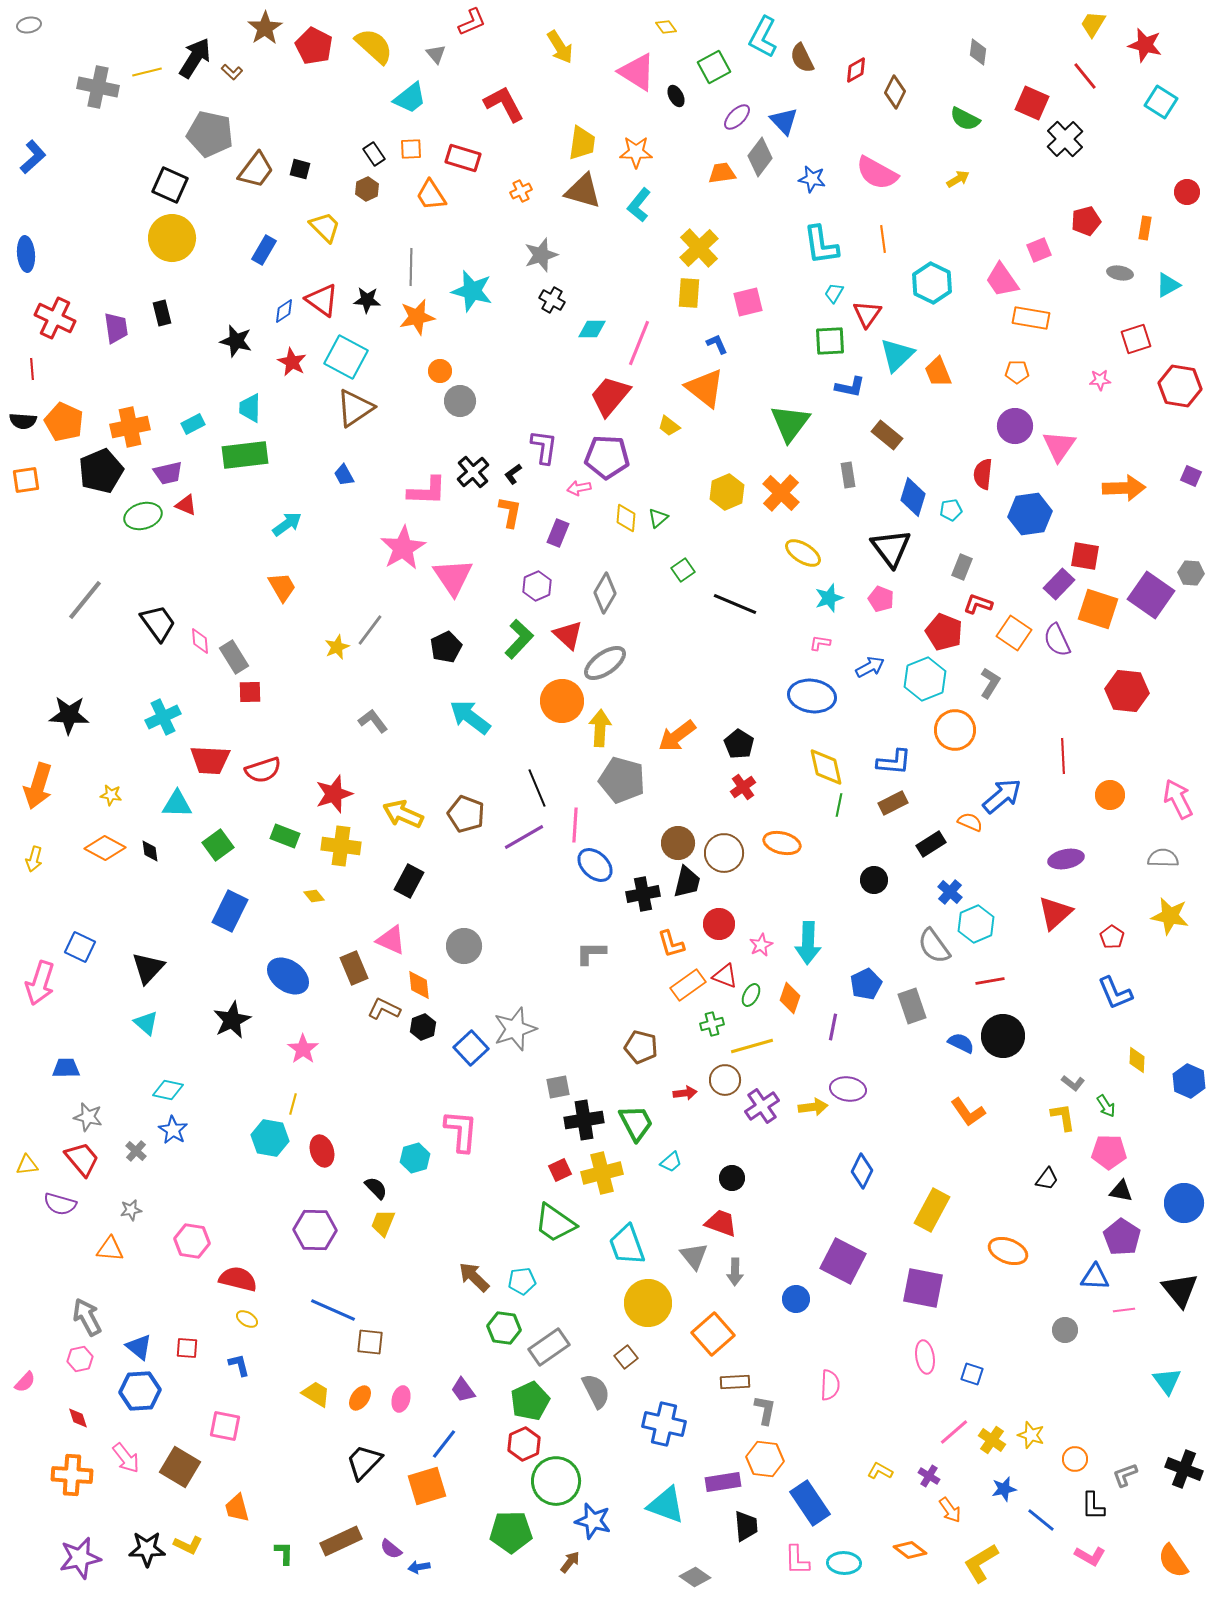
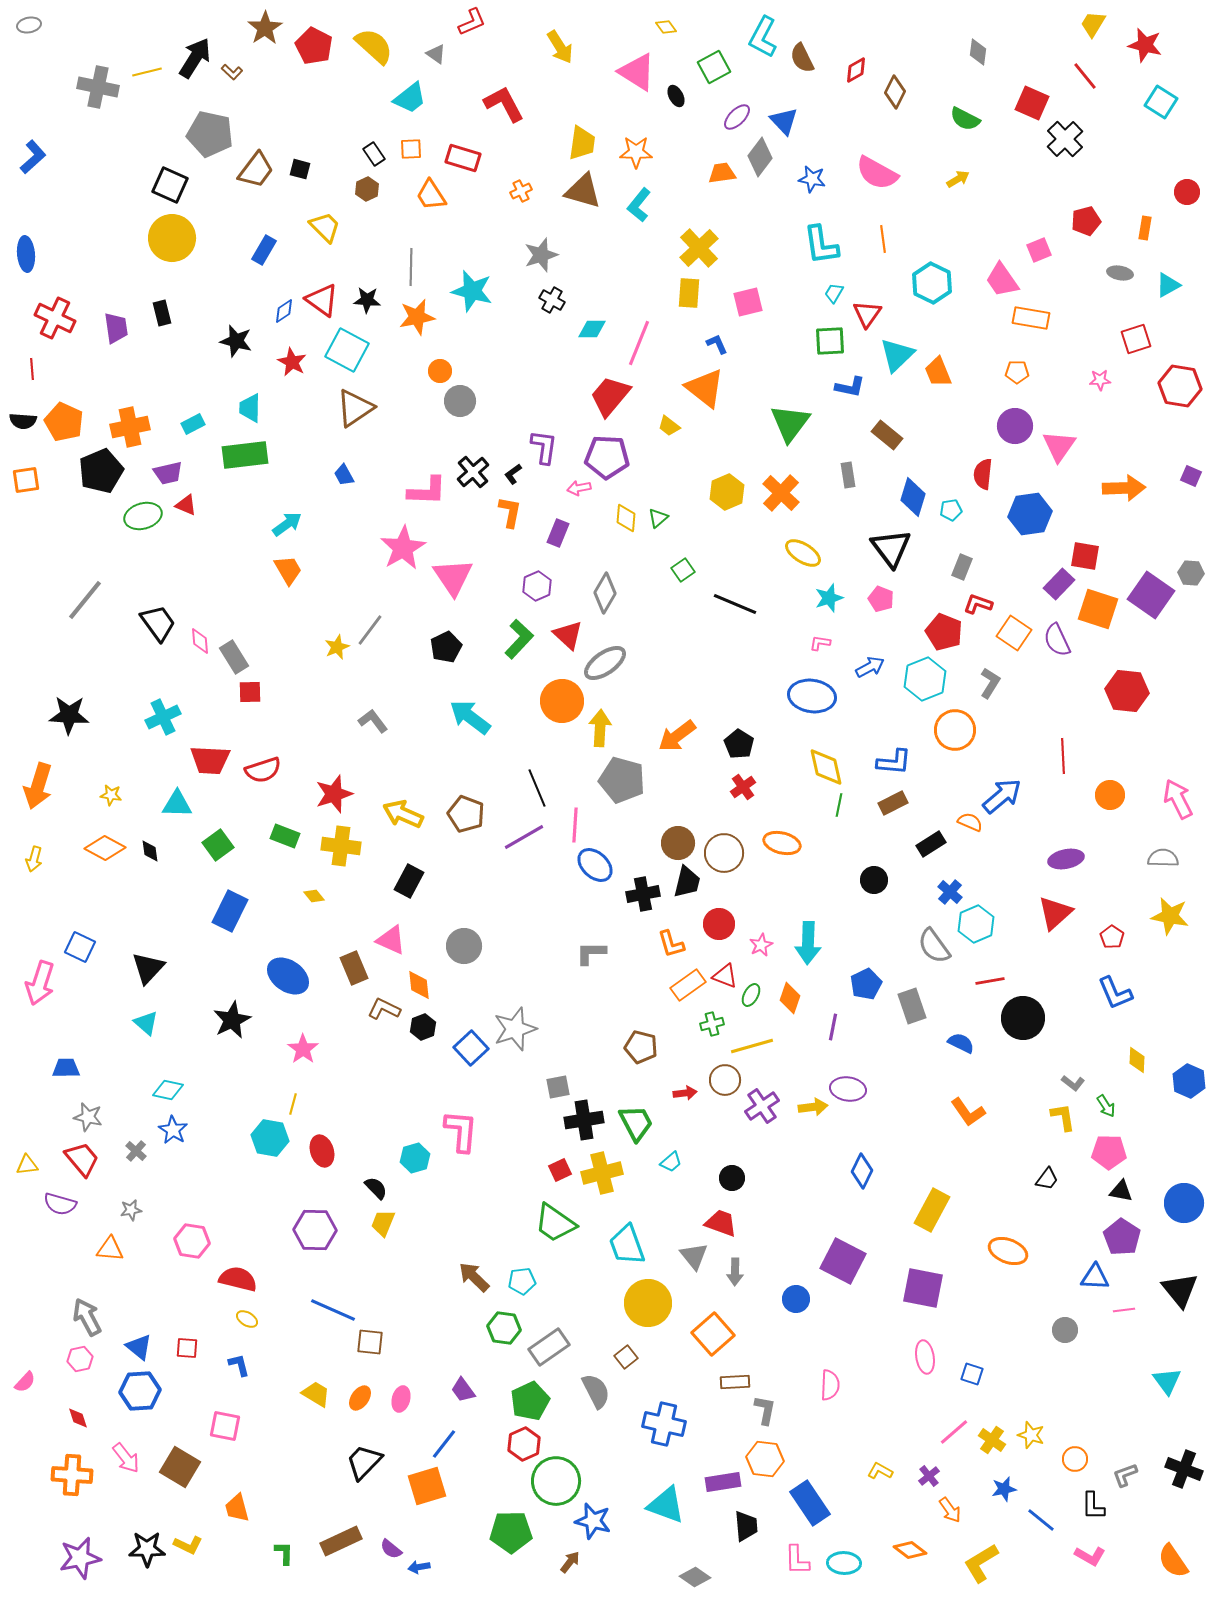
gray triangle at (436, 54): rotated 15 degrees counterclockwise
cyan square at (346, 357): moved 1 px right, 7 px up
orange trapezoid at (282, 587): moved 6 px right, 17 px up
black circle at (1003, 1036): moved 20 px right, 18 px up
purple cross at (929, 1476): rotated 20 degrees clockwise
